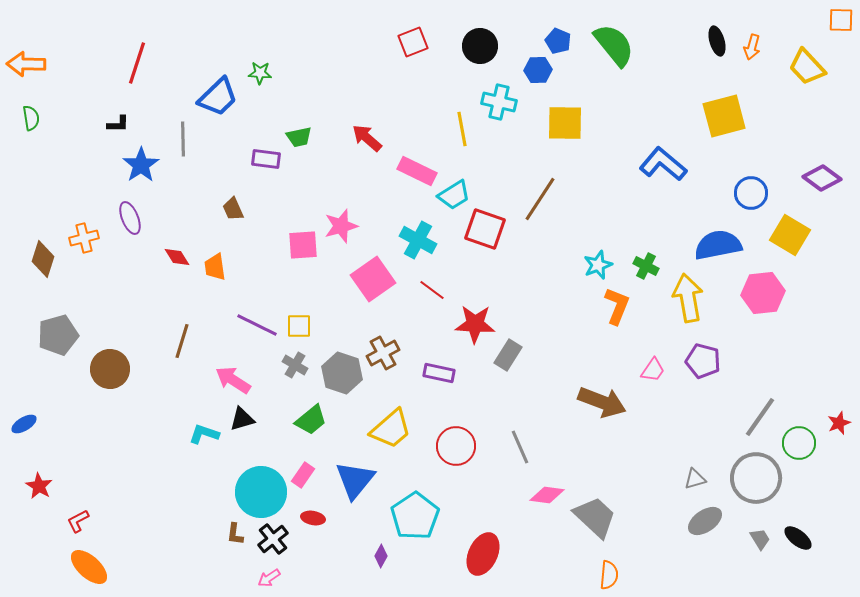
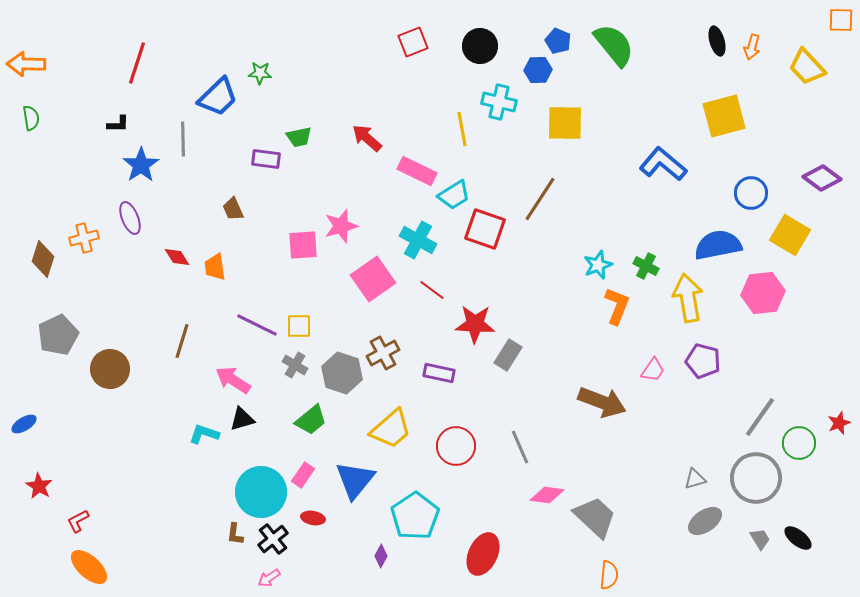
gray pentagon at (58, 335): rotated 9 degrees counterclockwise
